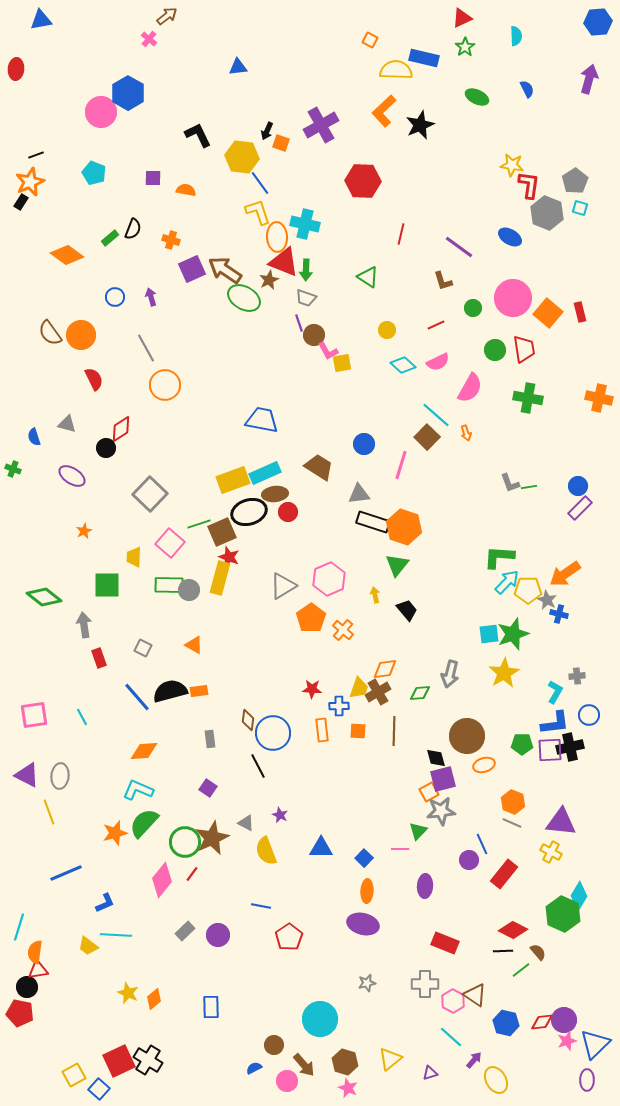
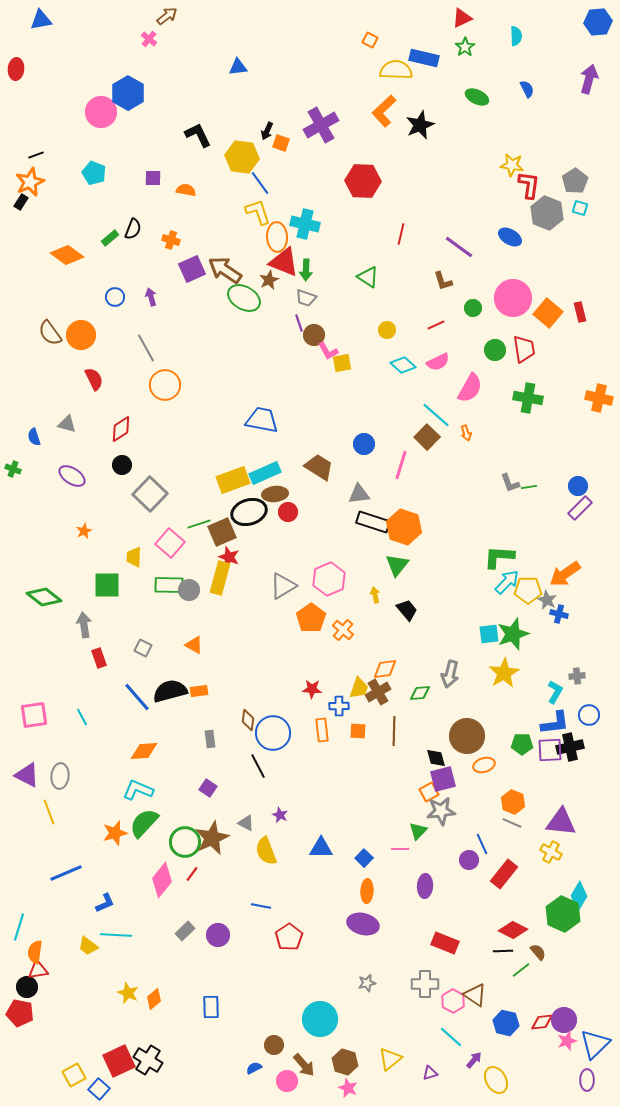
black circle at (106, 448): moved 16 px right, 17 px down
